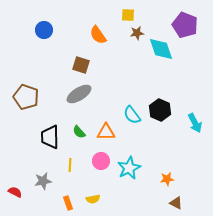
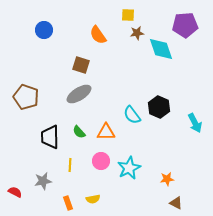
purple pentagon: rotated 25 degrees counterclockwise
black hexagon: moved 1 px left, 3 px up
